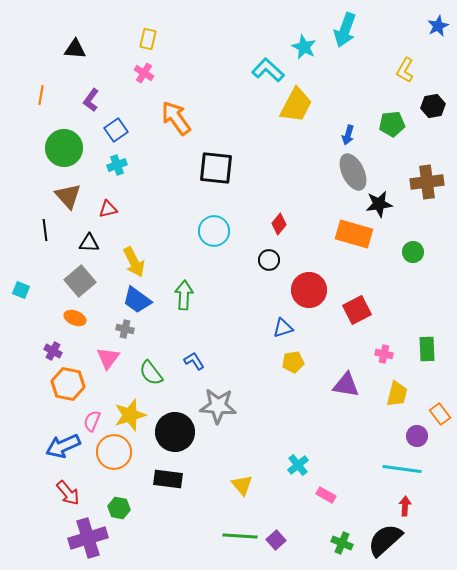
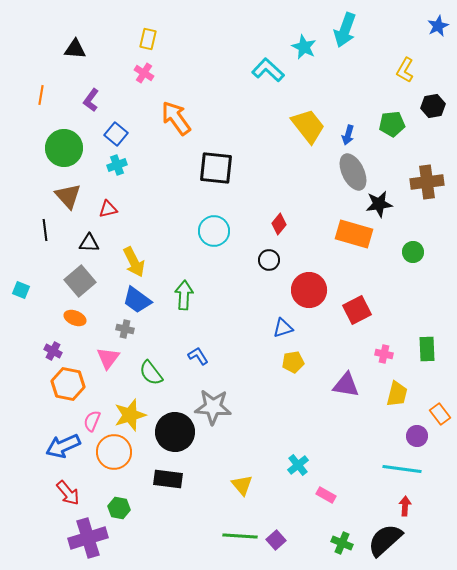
yellow trapezoid at (296, 105): moved 12 px right, 21 px down; rotated 66 degrees counterclockwise
blue square at (116, 130): moved 4 px down; rotated 15 degrees counterclockwise
blue L-shape at (194, 361): moved 4 px right, 5 px up
gray star at (218, 406): moved 5 px left, 1 px down
